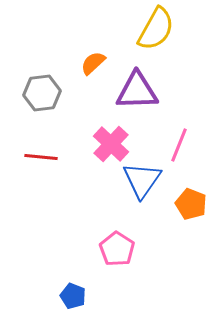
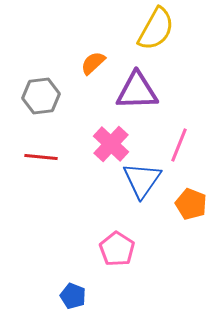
gray hexagon: moved 1 px left, 3 px down
